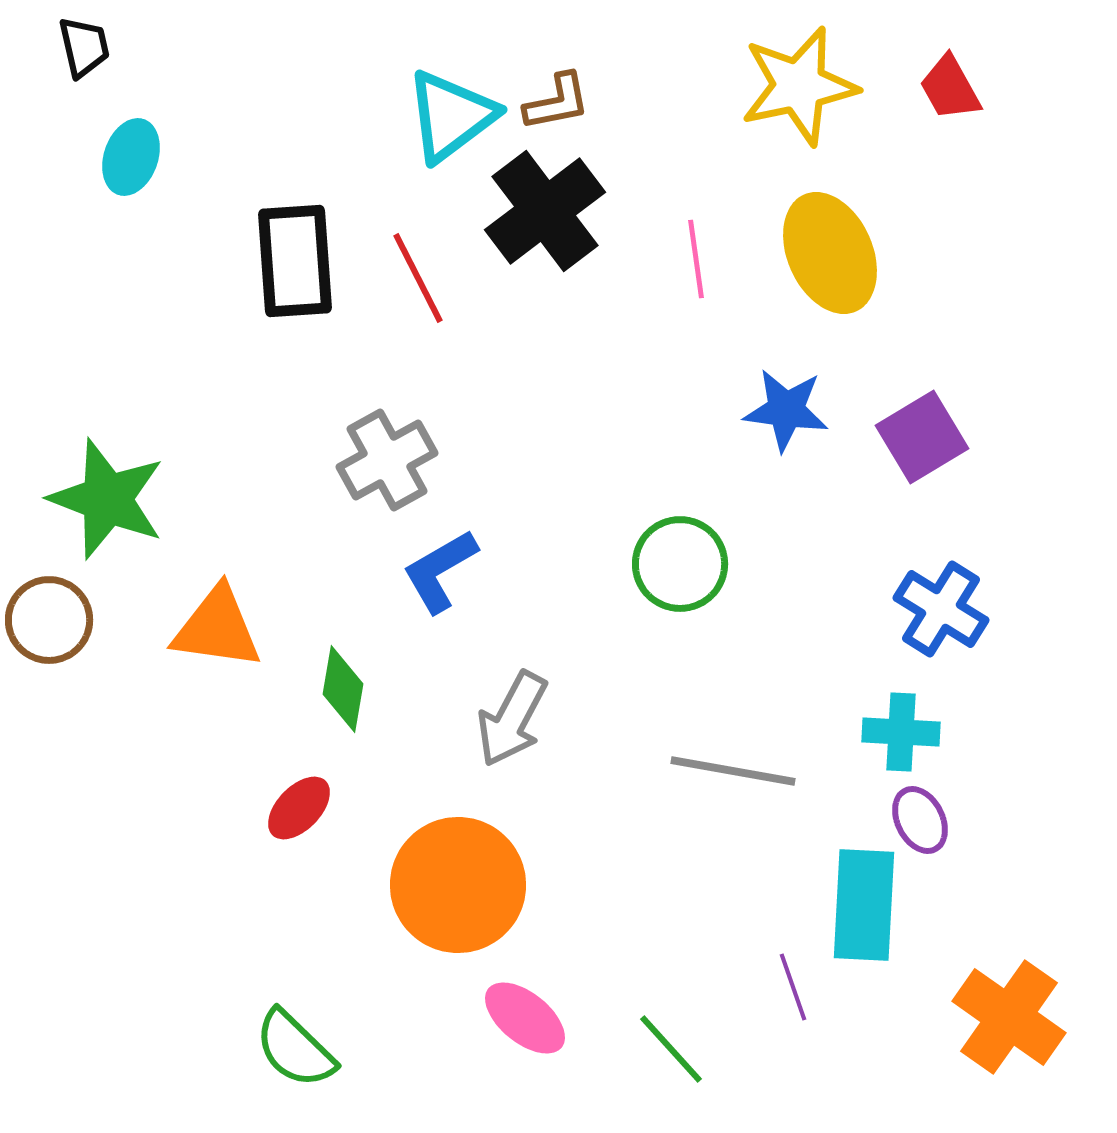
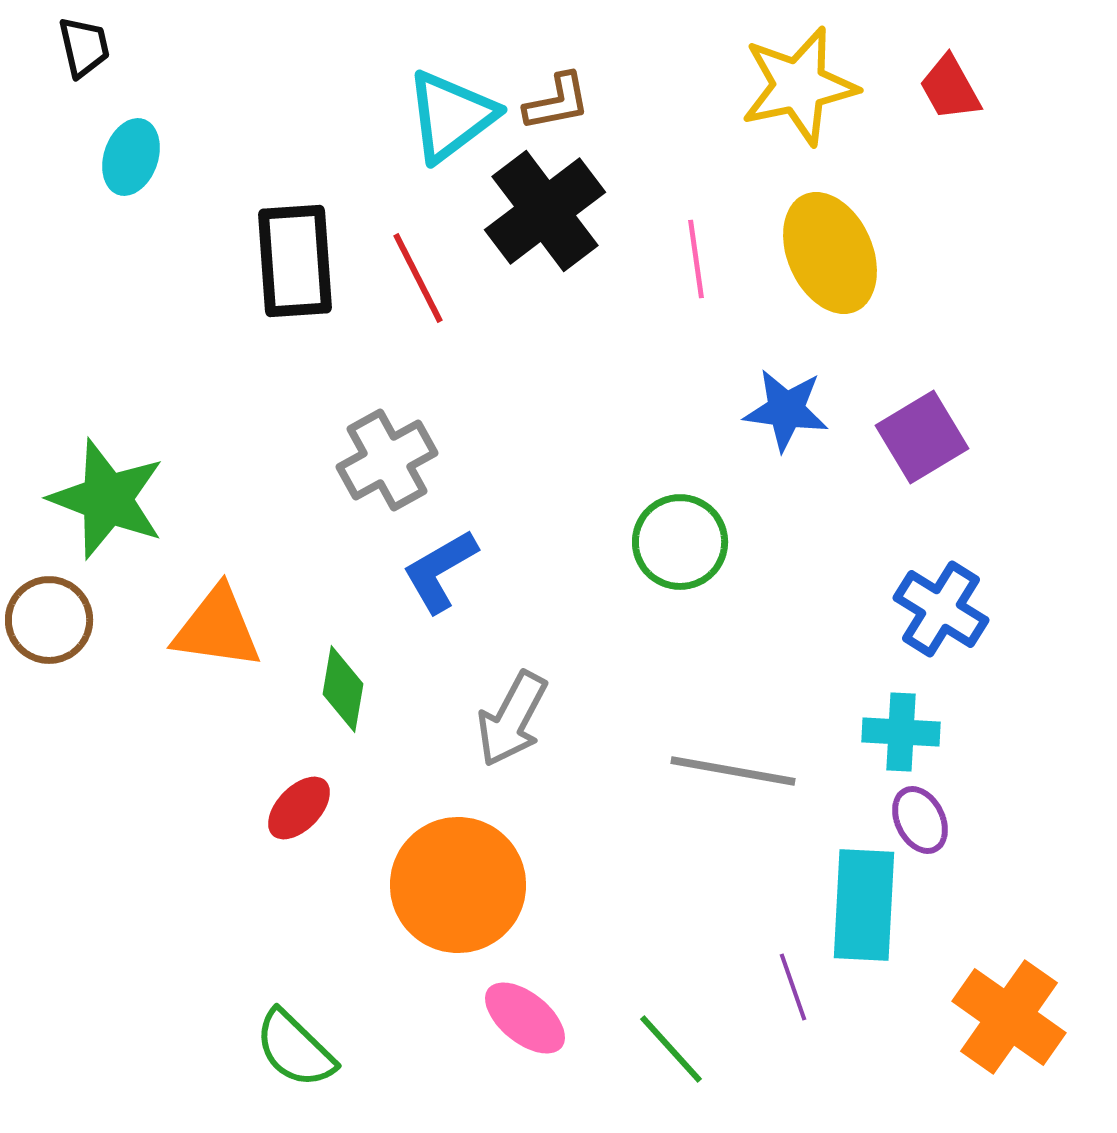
green circle: moved 22 px up
